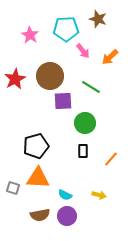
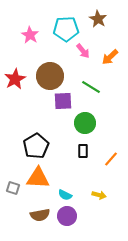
brown star: rotated 12 degrees clockwise
black pentagon: rotated 15 degrees counterclockwise
